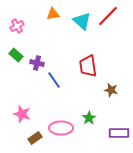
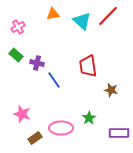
pink cross: moved 1 px right, 1 px down
